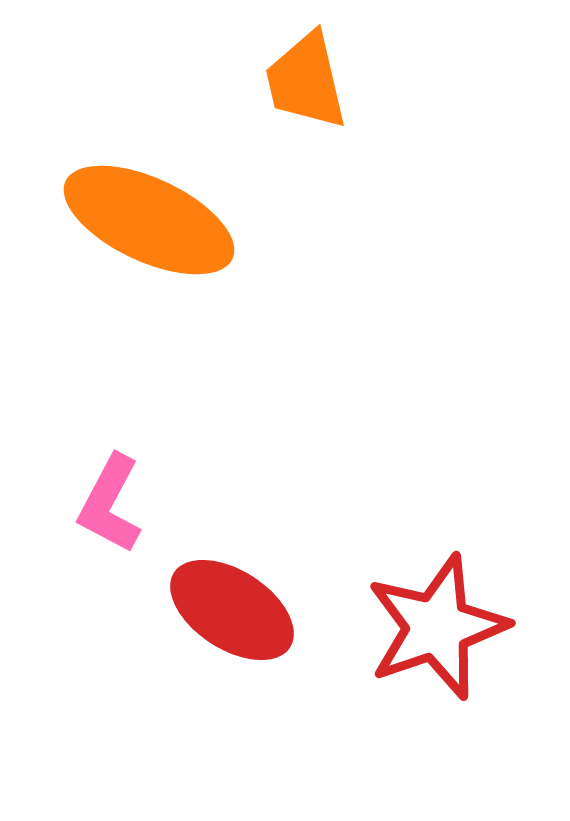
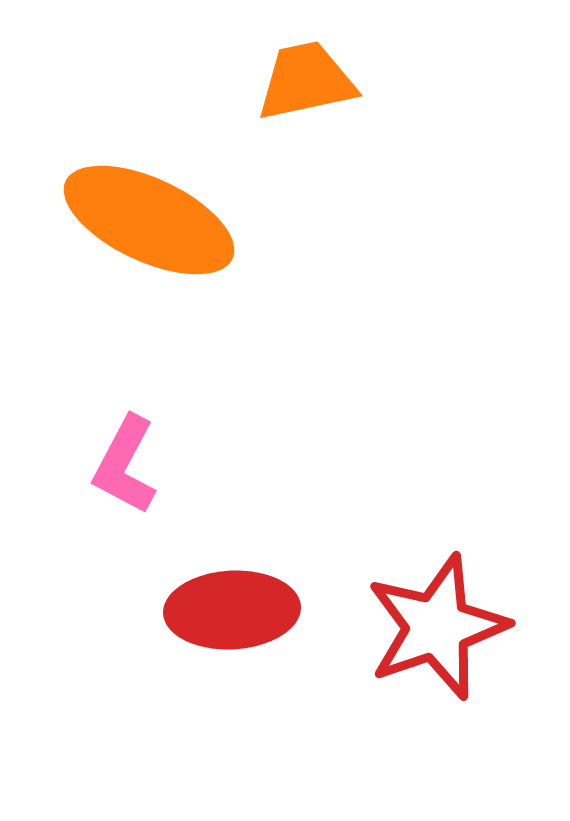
orange trapezoid: rotated 91 degrees clockwise
pink L-shape: moved 15 px right, 39 px up
red ellipse: rotated 36 degrees counterclockwise
